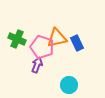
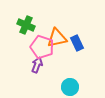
green cross: moved 9 px right, 14 px up
cyan circle: moved 1 px right, 2 px down
